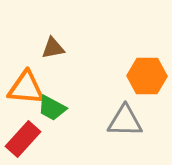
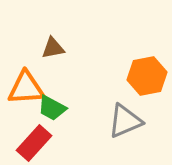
orange hexagon: rotated 12 degrees counterclockwise
orange triangle: rotated 9 degrees counterclockwise
gray triangle: rotated 24 degrees counterclockwise
red rectangle: moved 11 px right, 4 px down
